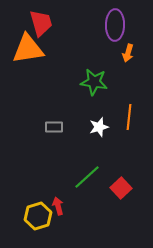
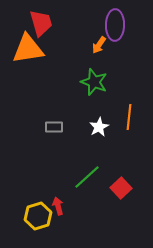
orange arrow: moved 29 px left, 8 px up; rotated 18 degrees clockwise
green star: rotated 12 degrees clockwise
white star: rotated 12 degrees counterclockwise
